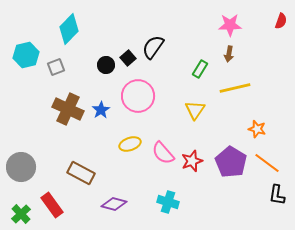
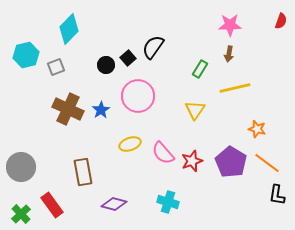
brown rectangle: moved 2 px right, 1 px up; rotated 52 degrees clockwise
